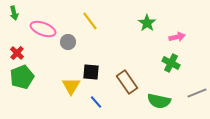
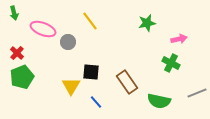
green star: rotated 24 degrees clockwise
pink arrow: moved 2 px right, 2 px down
